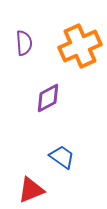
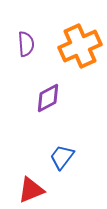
purple semicircle: moved 2 px right, 1 px down
blue trapezoid: rotated 88 degrees counterclockwise
